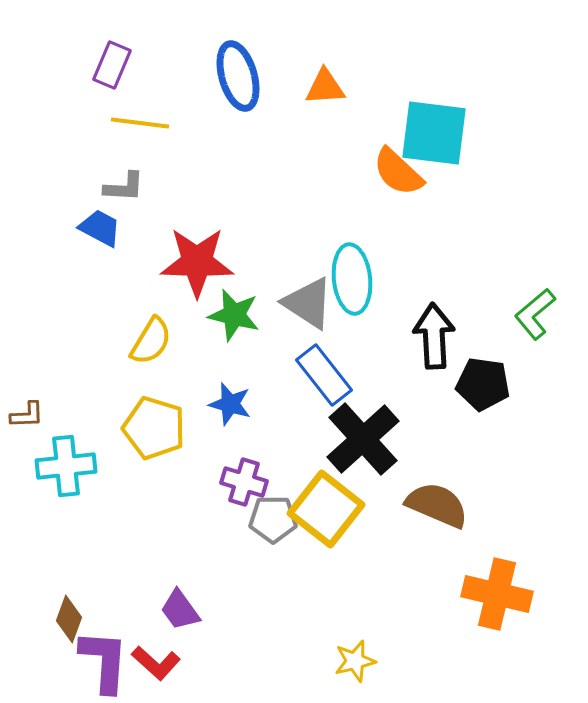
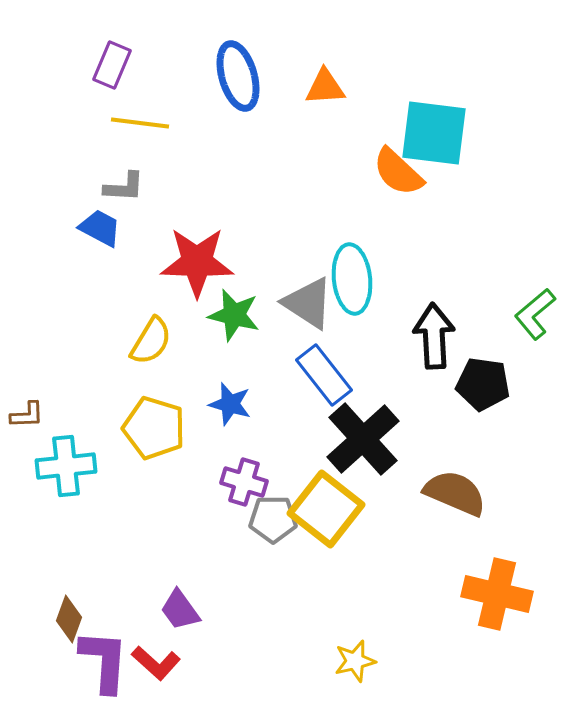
brown semicircle: moved 18 px right, 12 px up
